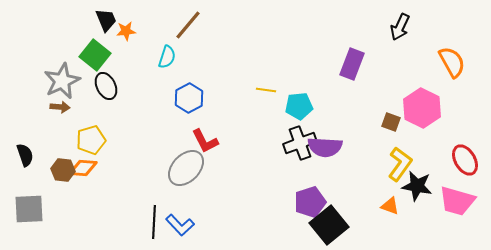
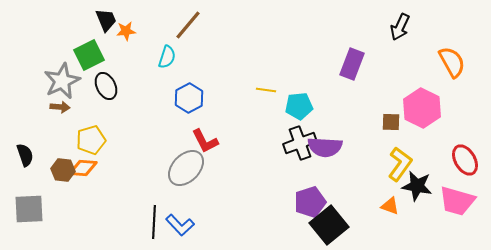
green square: moved 6 px left; rotated 24 degrees clockwise
brown square: rotated 18 degrees counterclockwise
